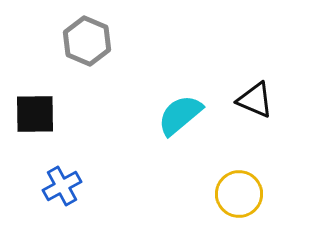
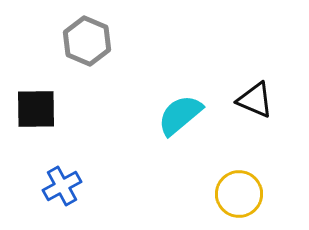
black square: moved 1 px right, 5 px up
